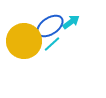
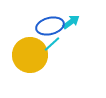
blue ellipse: rotated 20 degrees clockwise
yellow circle: moved 6 px right, 14 px down
